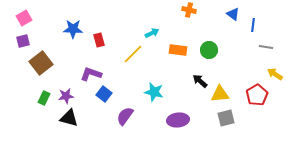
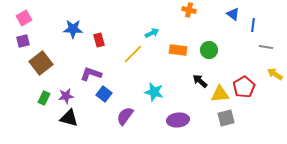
red pentagon: moved 13 px left, 8 px up
